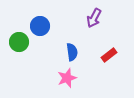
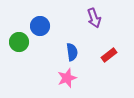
purple arrow: rotated 48 degrees counterclockwise
